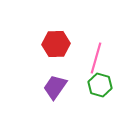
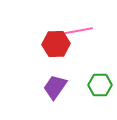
pink line: moved 19 px left, 27 px up; rotated 64 degrees clockwise
green hexagon: rotated 15 degrees counterclockwise
